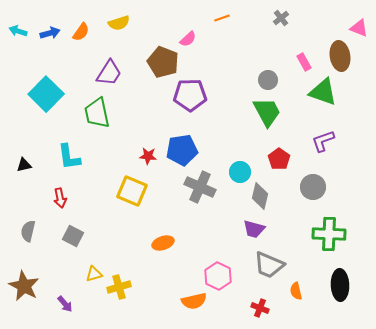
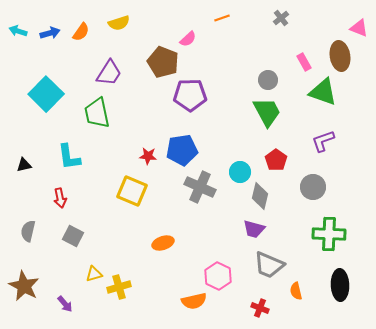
red pentagon at (279, 159): moved 3 px left, 1 px down
